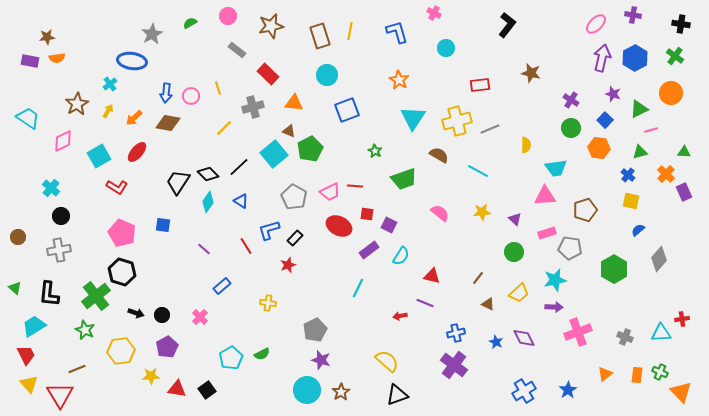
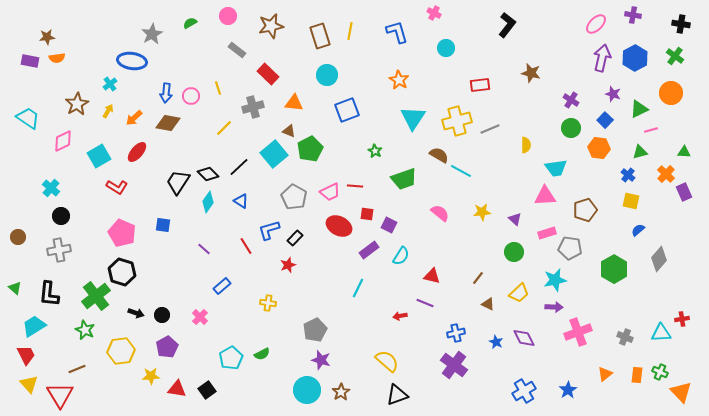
cyan line at (478, 171): moved 17 px left
